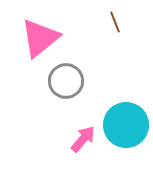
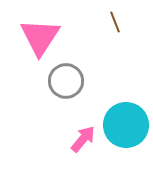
pink triangle: moved 1 px up; rotated 18 degrees counterclockwise
